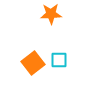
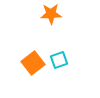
cyan square: rotated 18 degrees counterclockwise
